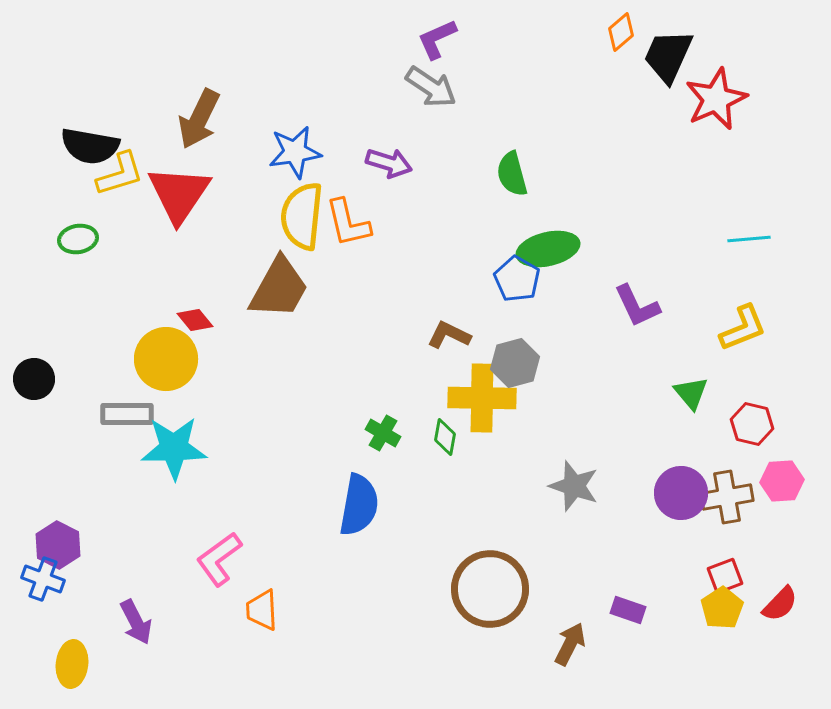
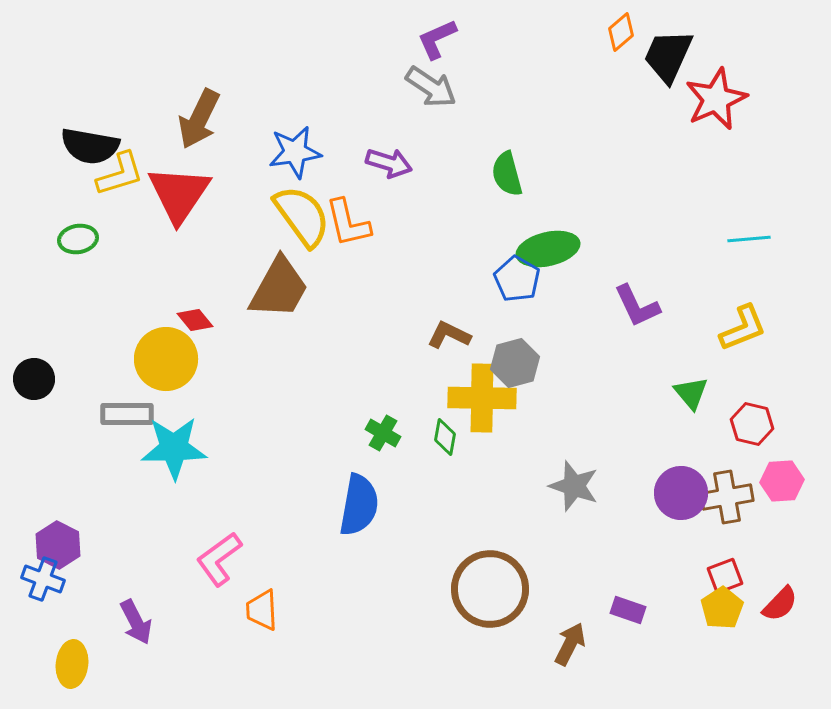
green semicircle at (512, 174): moved 5 px left
yellow semicircle at (302, 216): rotated 138 degrees clockwise
